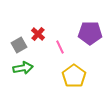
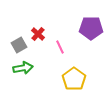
purple pentagon: moved 1 px right, 5 px up
yellow pentagon: moved 3 px down
